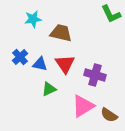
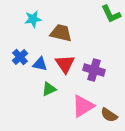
purple cross: moved 1 px left, 5 px up
